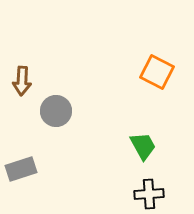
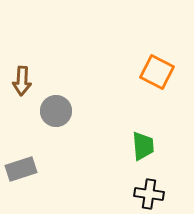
green trapezoid: rotated 24 degrees clockwise
black cross: rotated 12 degrees clockwise
